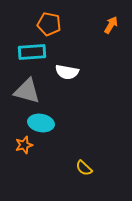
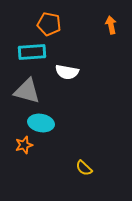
orange arrow: rotated 42 degrees counterclockwise
